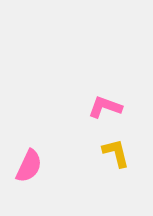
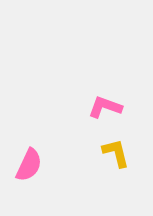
pink semicircle: moved 1 px up
